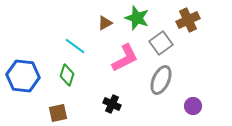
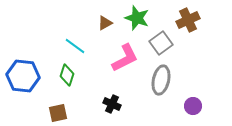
gray ellipse: rotated 12 degrees counterclockwise
